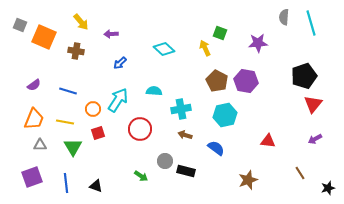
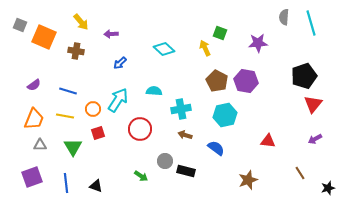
yellow line at (65, 122): moved 6 px up
